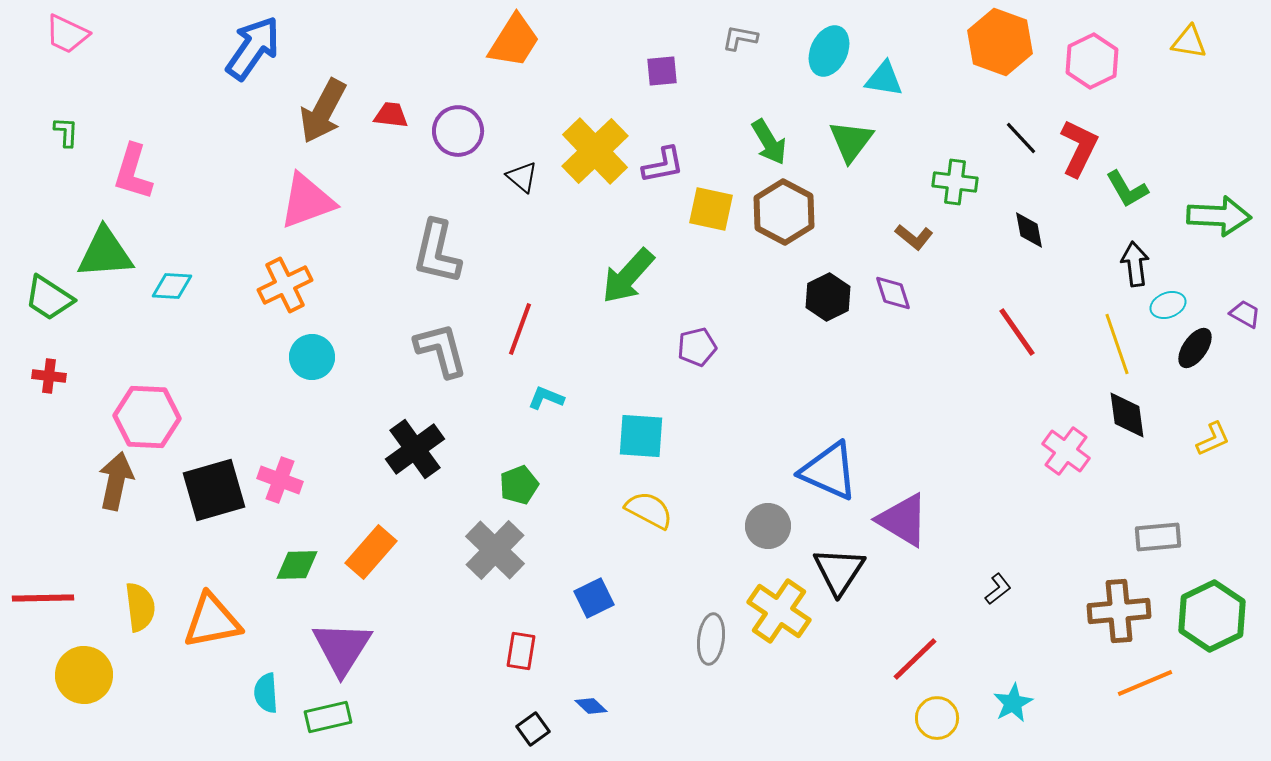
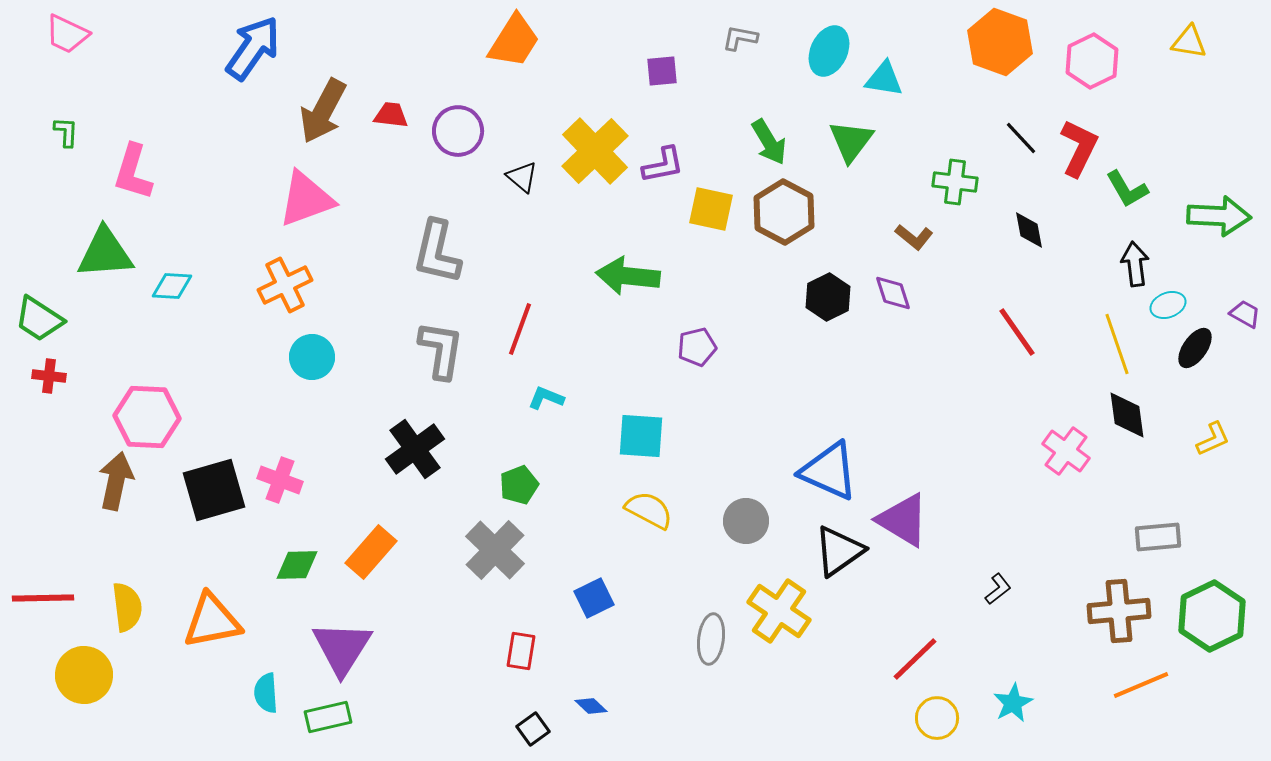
pink triangle at (307, 201): moved 1 px left, 2 px up
green arrow at (628, 276): rotated 54 degrees clockwise
green trapezoid at (49, 298): moved 10 px left, 21 px down
gray L-shape at (441, 350): rotated 24 degrees clockwise
gray circle at (768, 526): moved 22 px left, 5 px up
black triangle at (839, 571): moved 20 px up; rotated 22 degrees clockwise
yellow semicircle at (140, 607): moved 13 px left
orange line at (1145, 683): moved 4 px left, 2 px down
